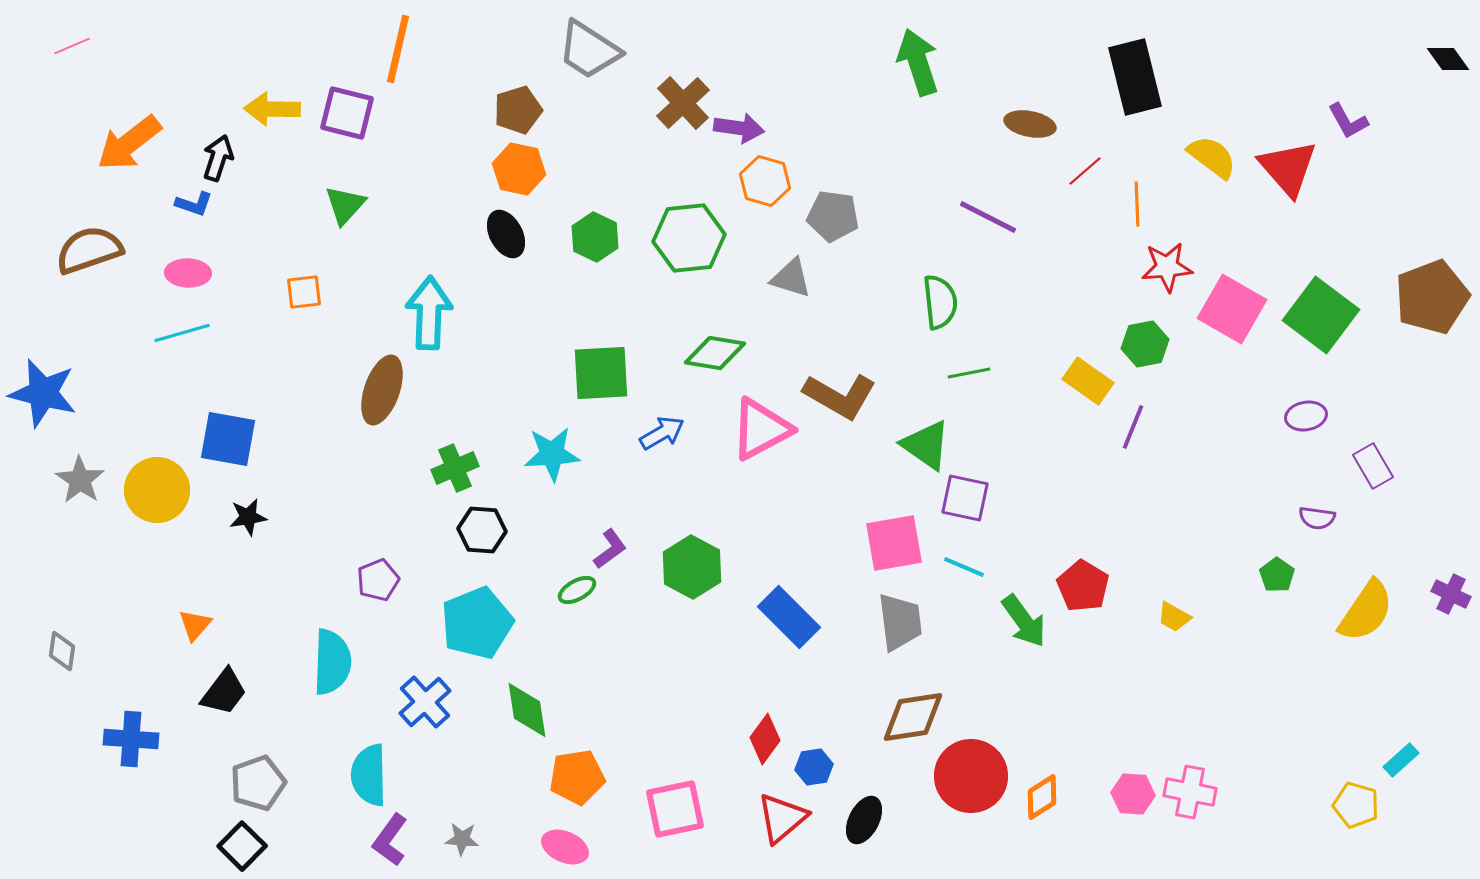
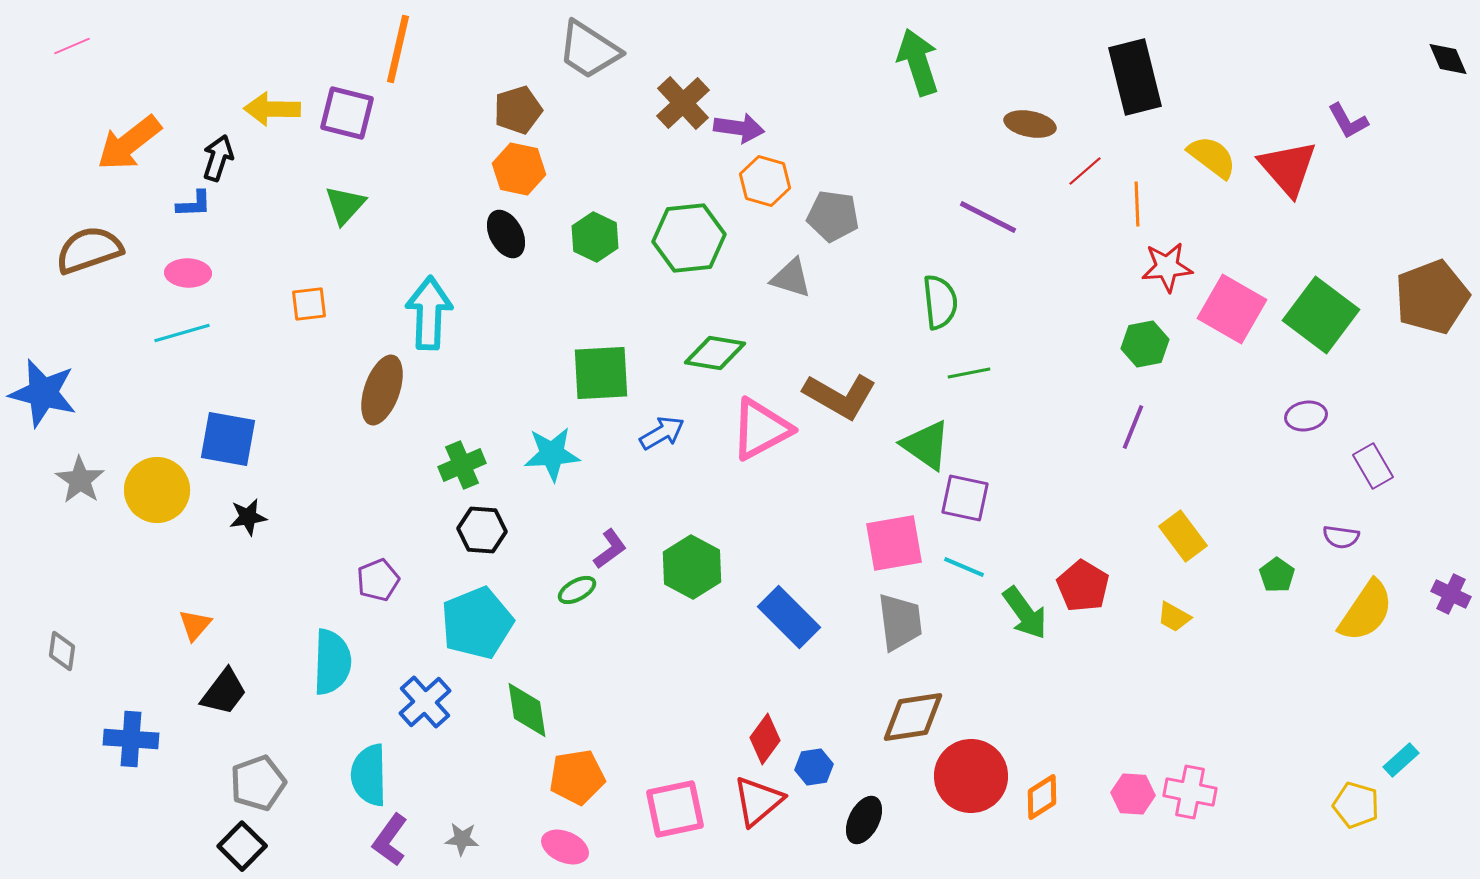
black diamond at (1448, 59): rotated 12 degrees clockwise
blue L-shape at (194, 204): rotated 21 degrees counterclockwise
orange square at (304, 292): moved 5 px right, 12 px down
yellow rectangle at (1088, 381): moved 95 px right, 155 px down; rotated 18 degrees clockwise
green cross at (455, 468): moved 7 px right, 3 px up
purple semicircle at (1317, 518): moved 24 px right, 19 px down
green arrow at (1024, 621): moved 1 px right, 8 px up
red triangle at (782, 818): moved 24 px left, 17 px up
